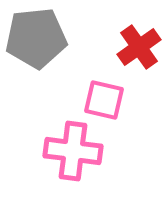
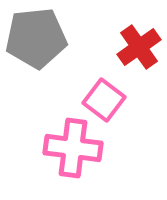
pink square: rotated 24 degrees clockwise
pink cross: moved 3 px up
